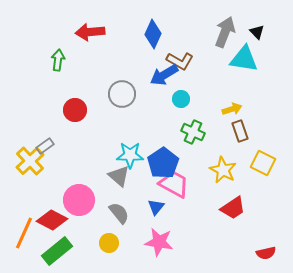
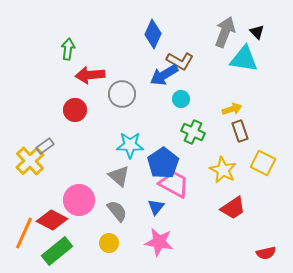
red arrow: moved 43 px down
green arrow: moved 10 px right, 11 px up
cyan star: moved 10 px up
gray semicircle: moved 2 px left, 2 px up
